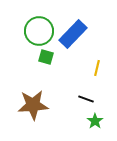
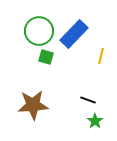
blue rectangle: moved 1 px right
yellow line: moved 4 px right, 12 px up
black line: moved 2 px right, 1 px down
